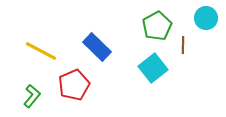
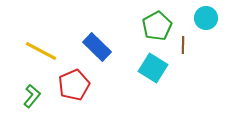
cyan square: rotated 20 degrees counterclockwise
